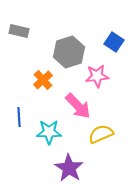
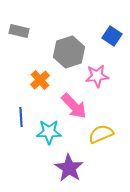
blue square: moved 2 px left, 6 px up
orange cross: moved 3 px left
pink arrow: moved 4 px left
blue line: moved 2 px right
